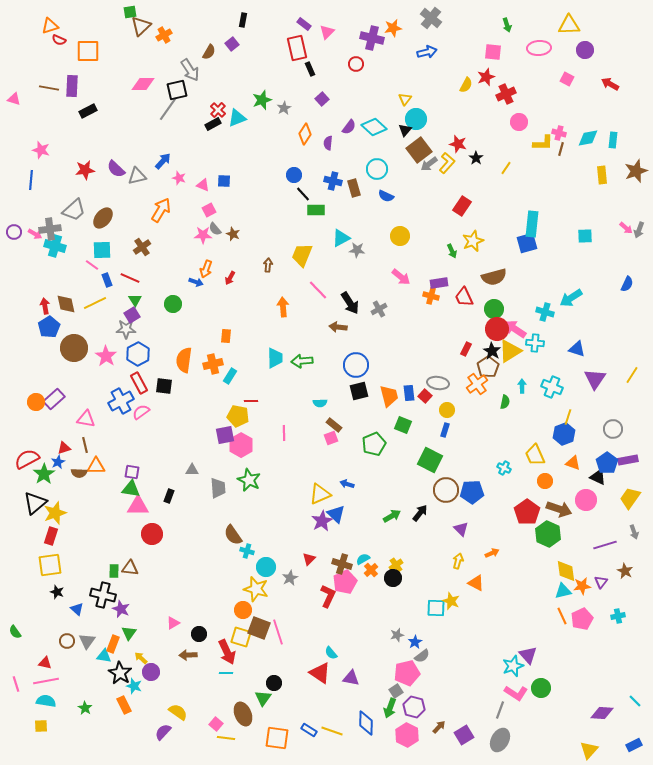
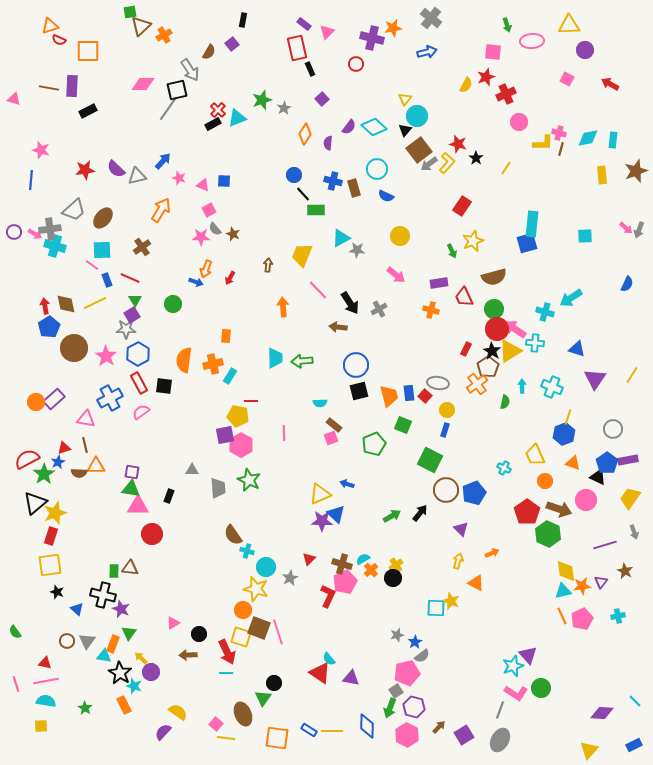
pink ellipse at (539, 48): moved 7 px left, 7 px up
cyan circle at (416, 119): moved 1 px right, 3 px up
pink star at (203, 235): moved 2 px left, 2 px down
pink arrow at (401, 277): moved 5 px left, 2 px up
orange cross at (431, 296): moved 14 px down
blue cross at (121, 401): moved 11 px left, 3 px up
blue pentagon at (472, 492): moved 2 px right, 1 px down; rotated 20 degrees counterclockwise
purple star at (322, 521): rotated 30 degrees clockwise
cyan semicircle at (331, 653): moved 2 px left, 6 px down
blue diamond at (366, 723): moved 1 px right, 3 px down
yellow line at (332, 731): rotated 20 degrees counterclockwise
